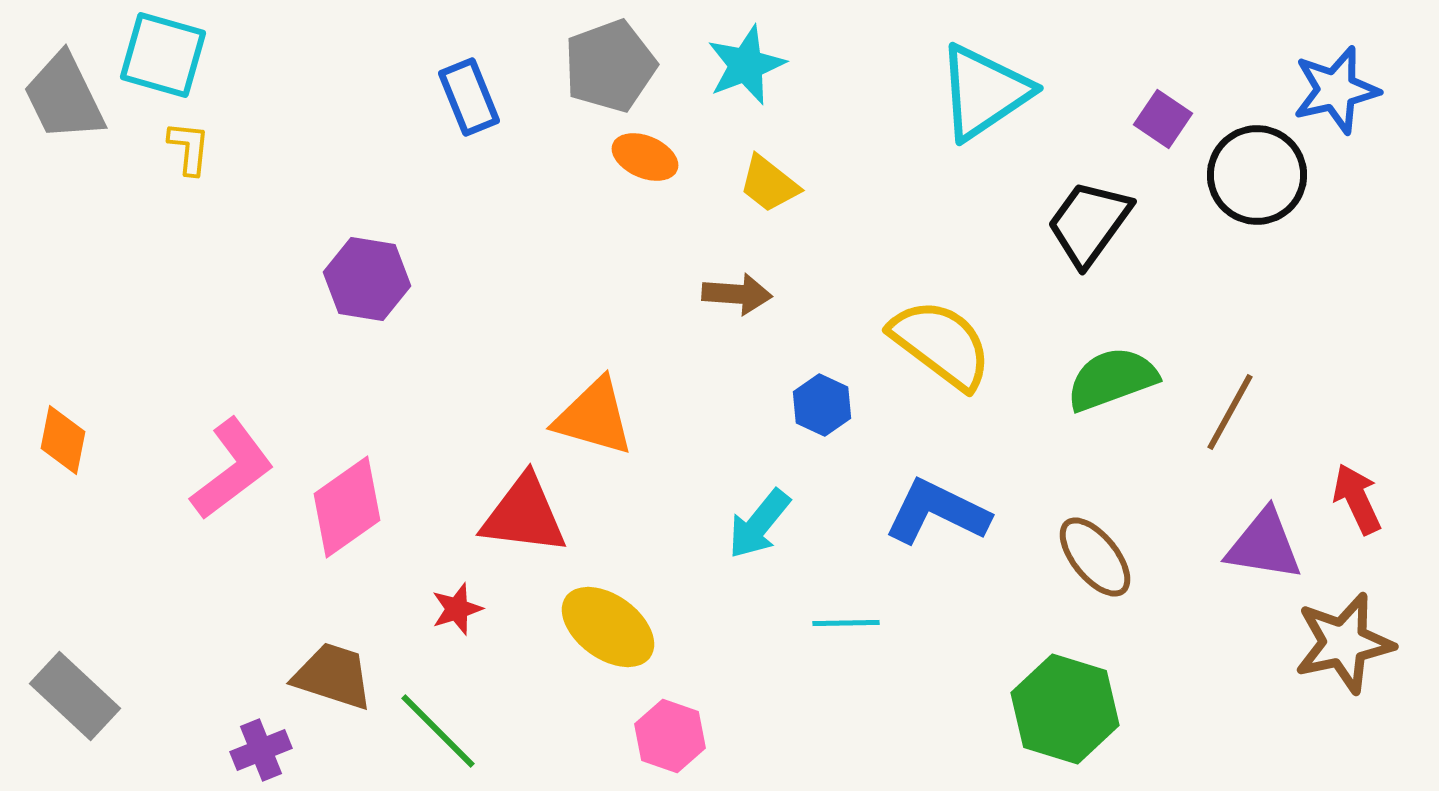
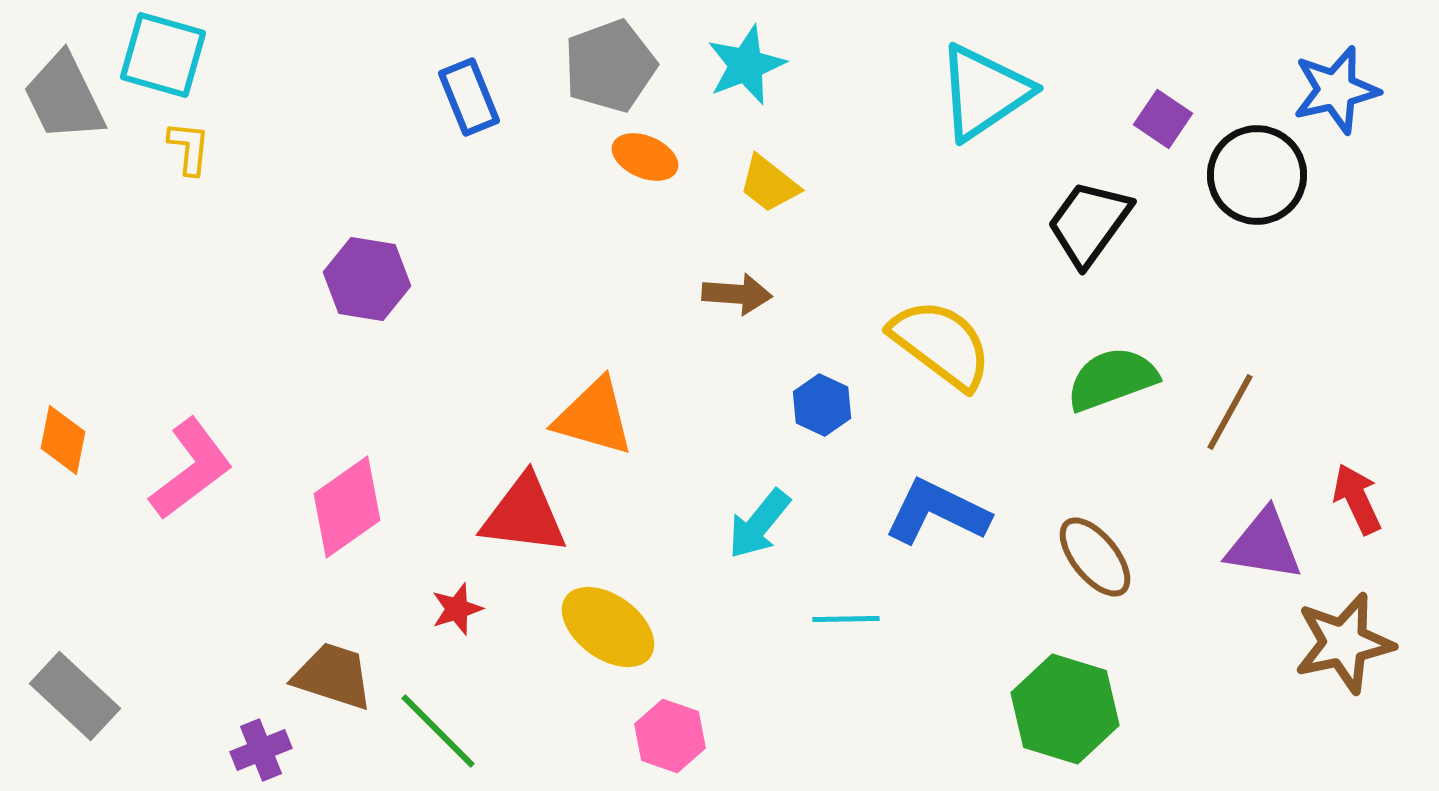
pink L-shape: moved 41 px left
cyan line: moved 4 px up
